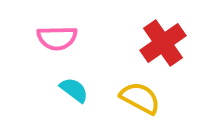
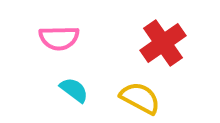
pink semicircle: moved 2 px right
